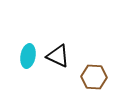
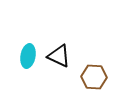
black triangle: moved 1 px right
